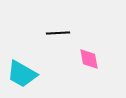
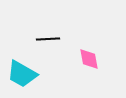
black line: moved 10 px left, 6 px down
